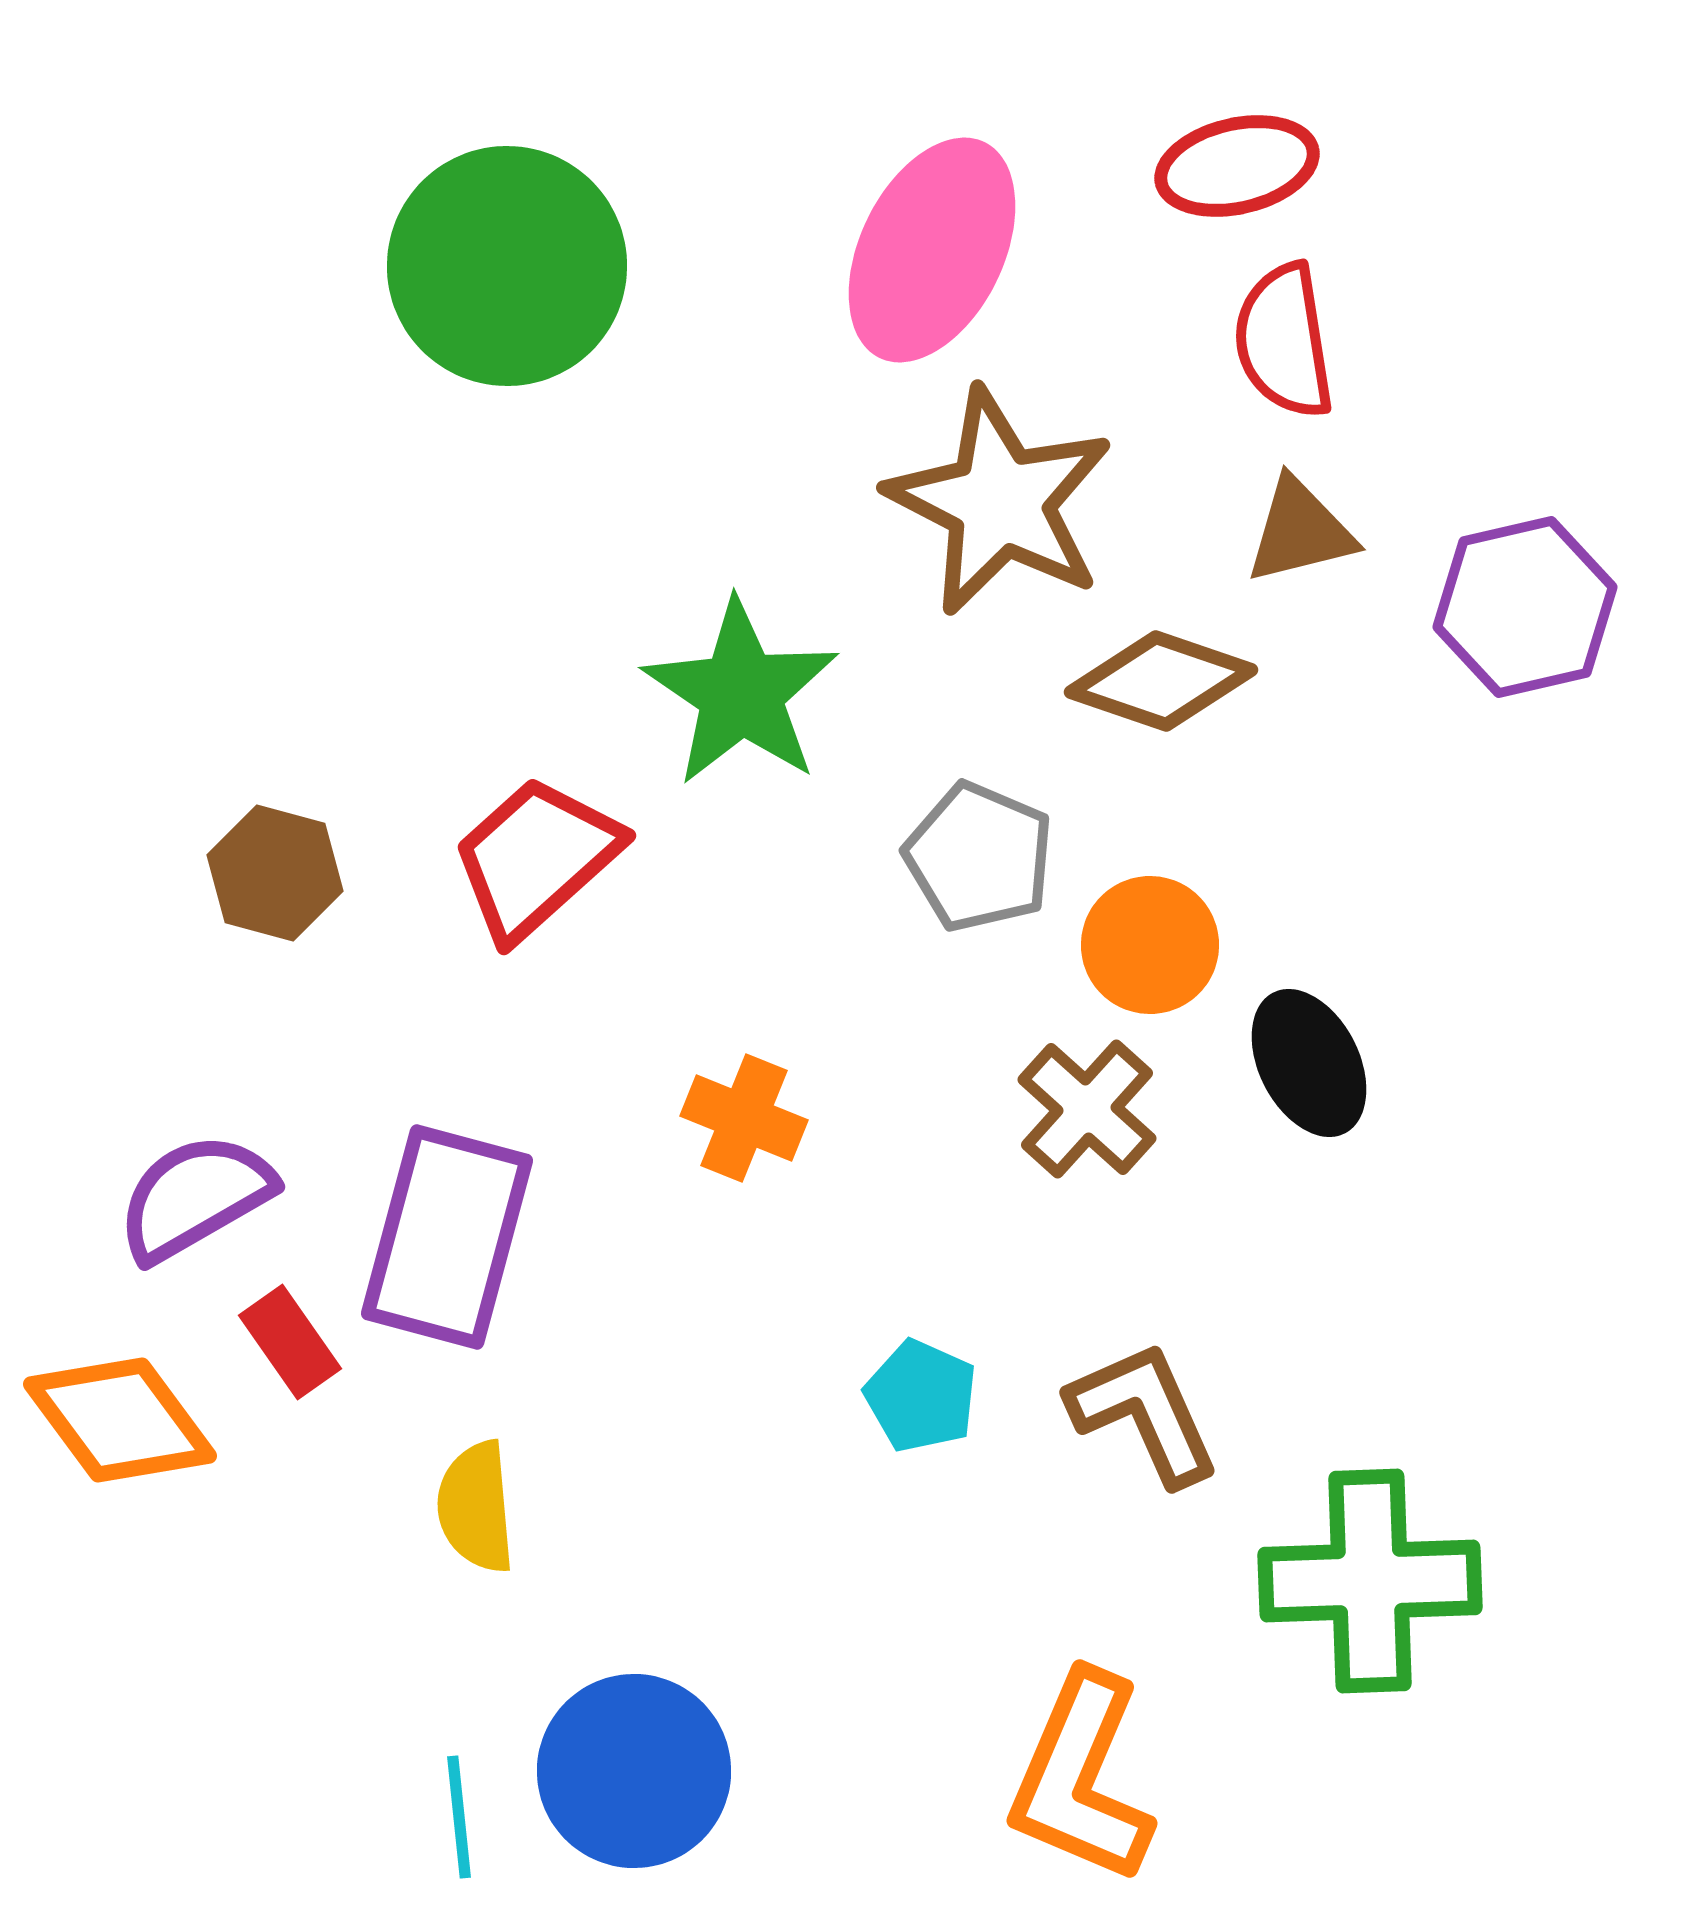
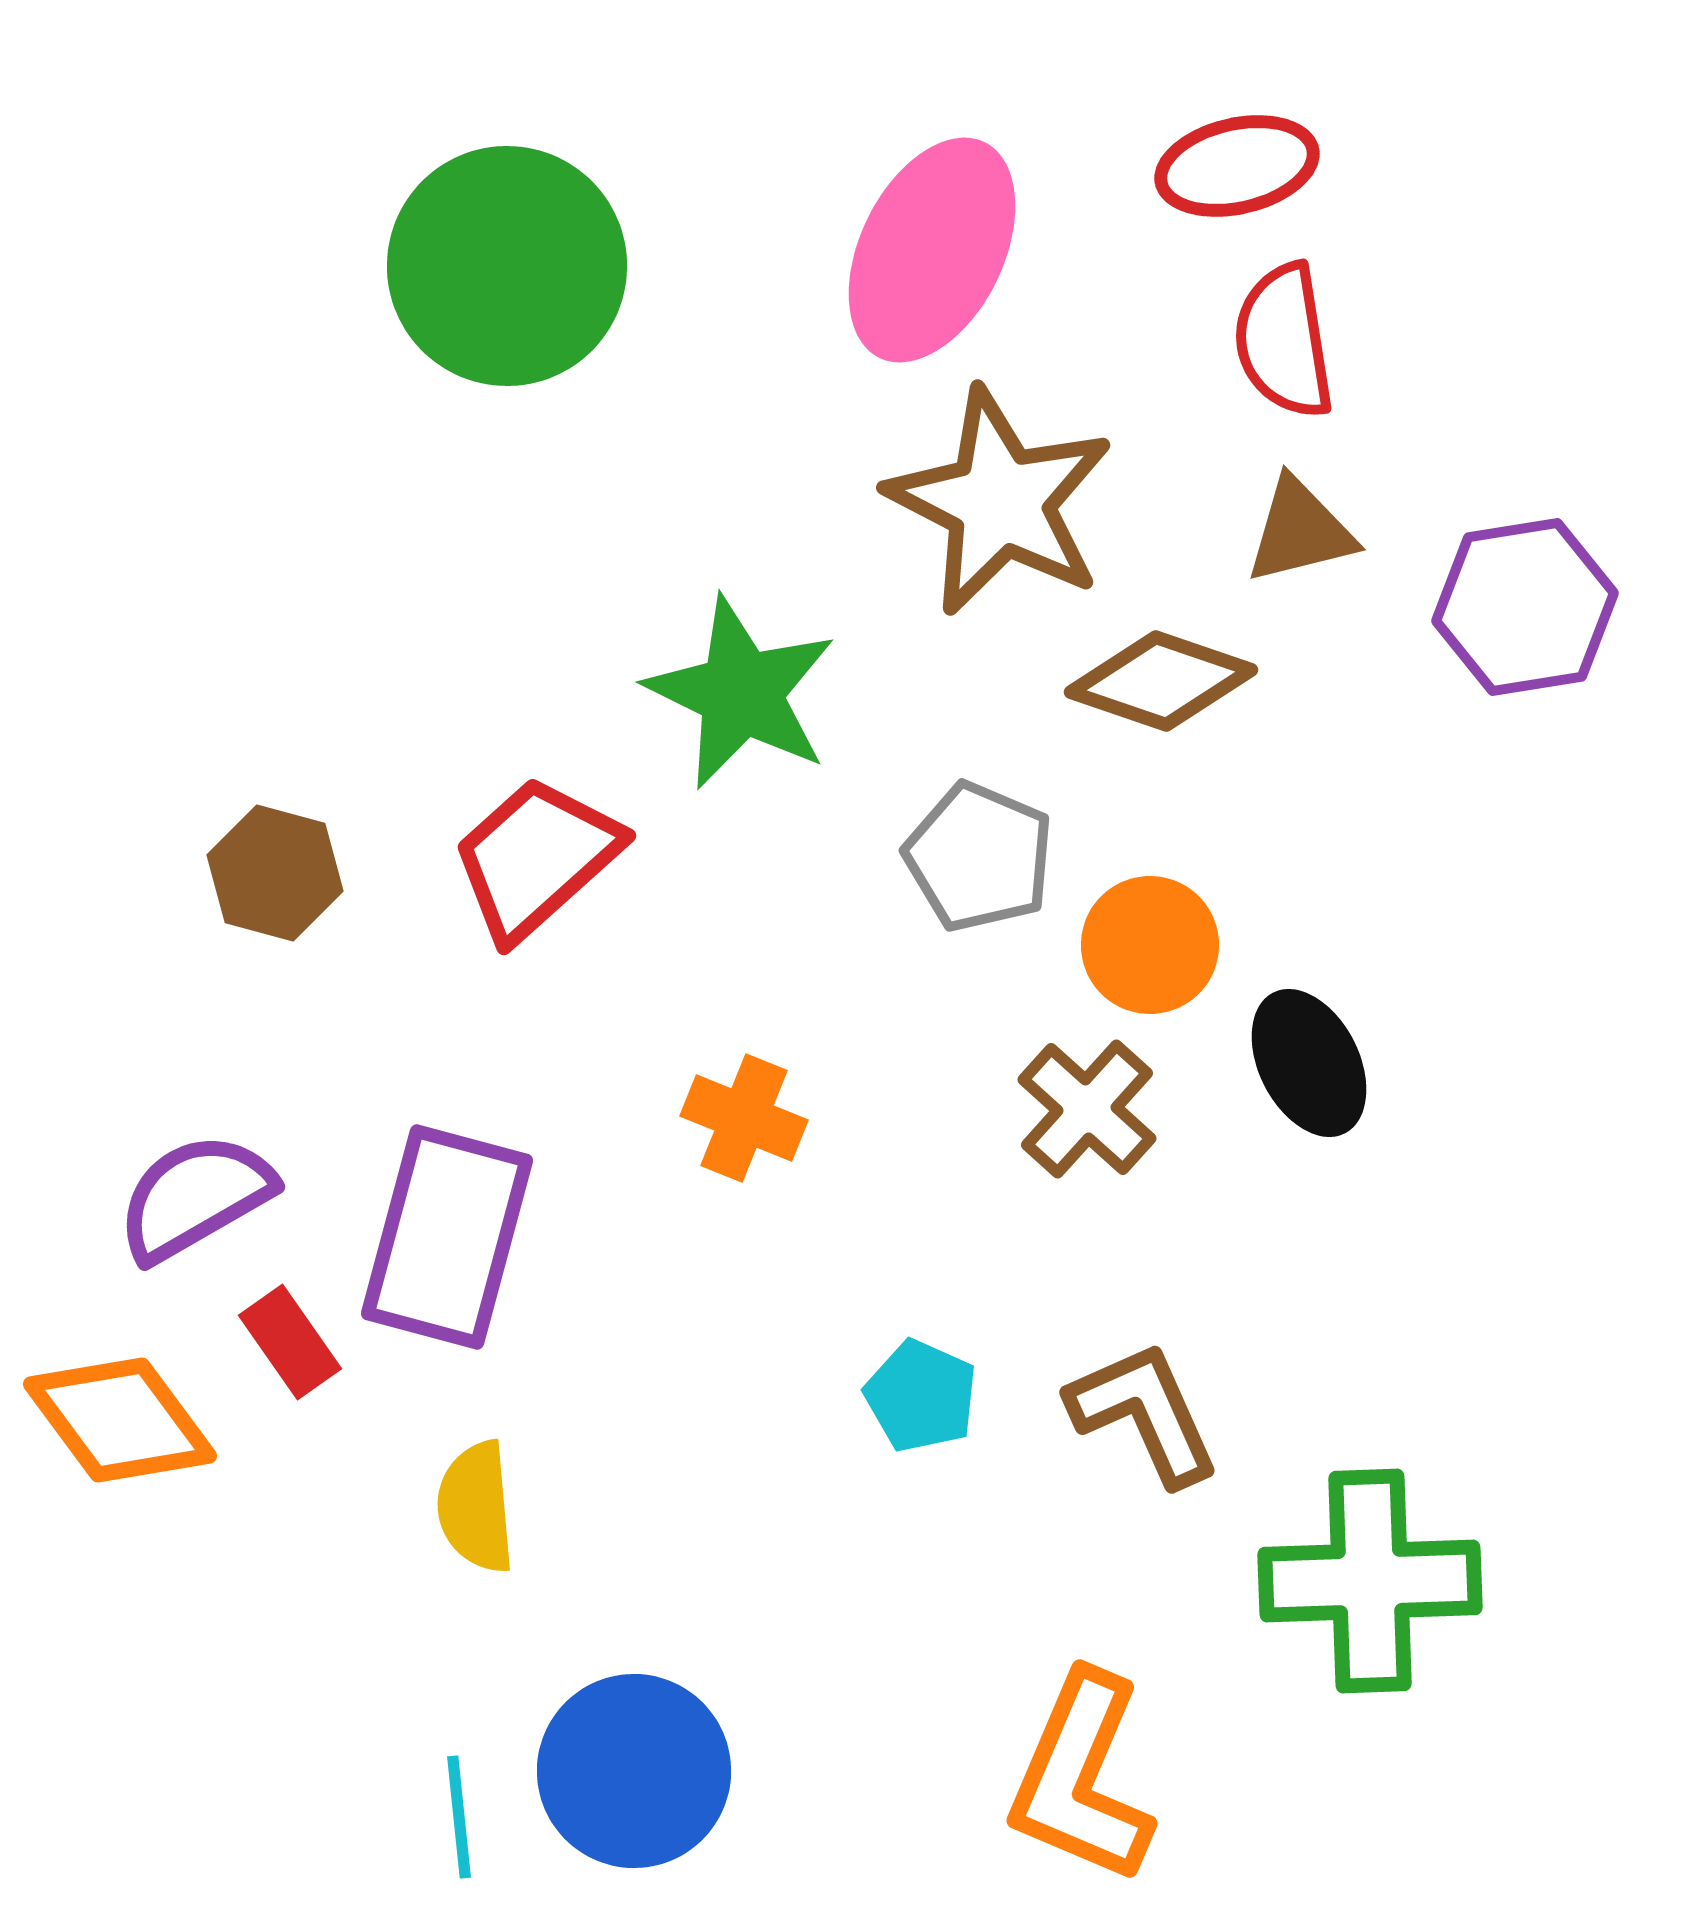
purple hexagon: rotated 4 degrees clockwise
green star: rotated 8 degrees counterclockwise
